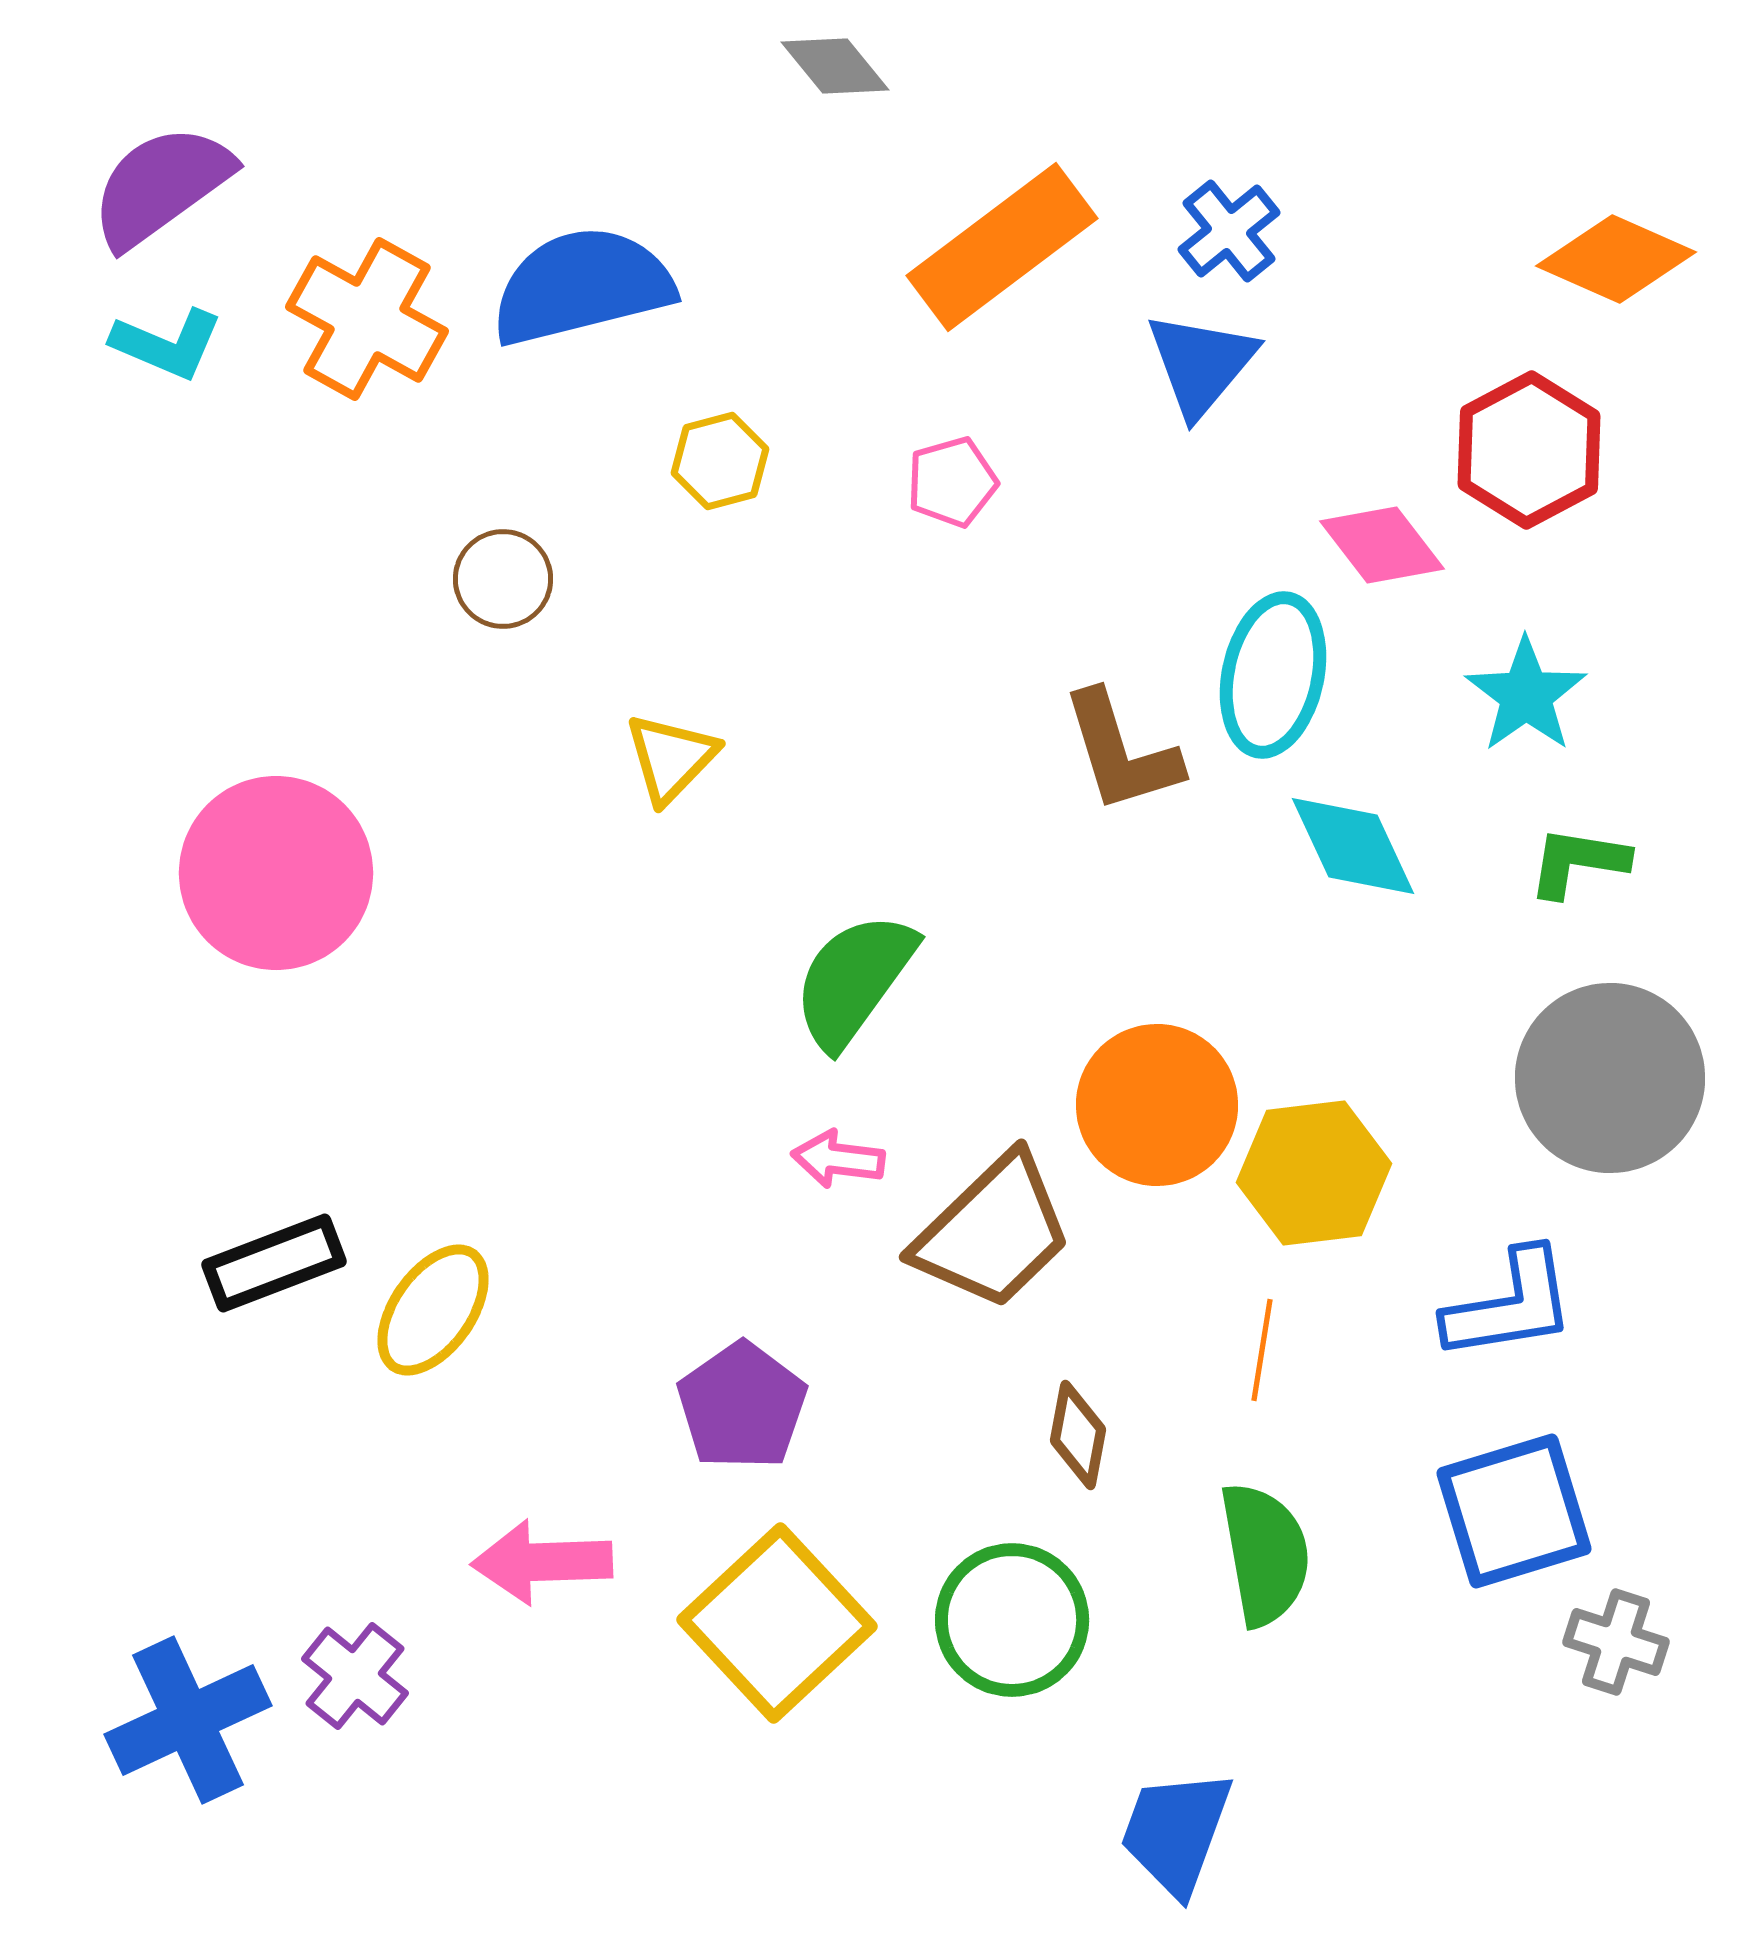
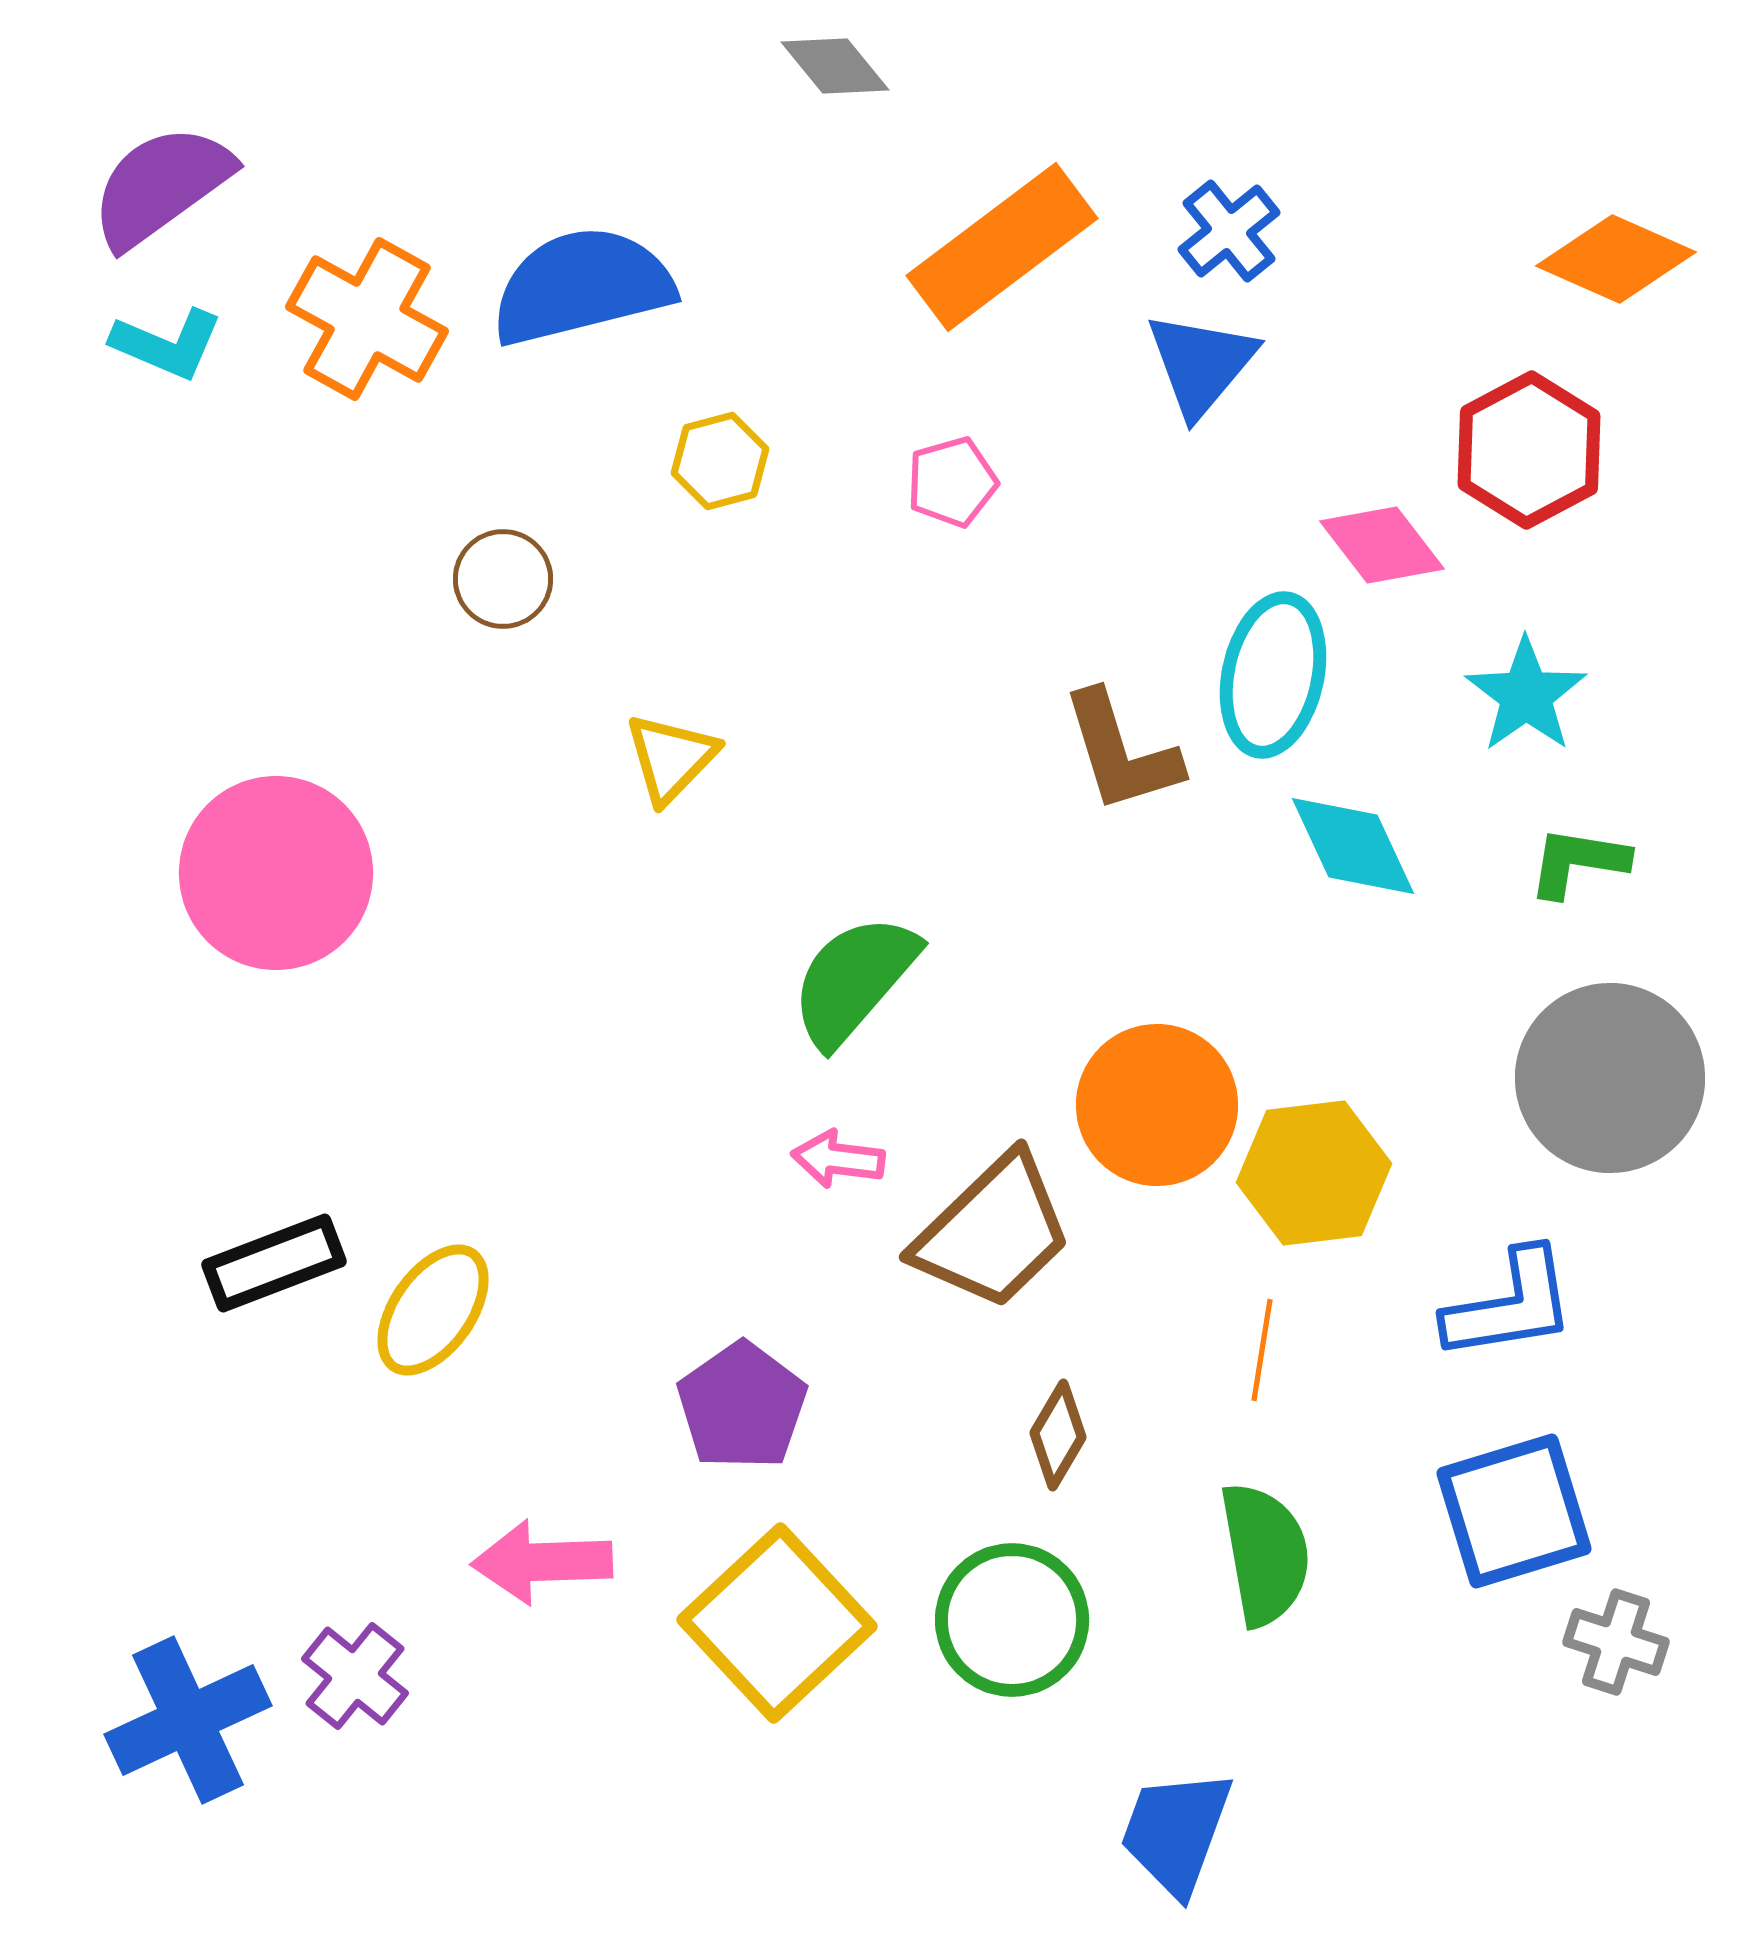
green semicircle at (854, 980): rotated 5 degrees clockwise
brown diamond at (1078, 1435): moved 20 px left; rotated 20 degrees clockwise
